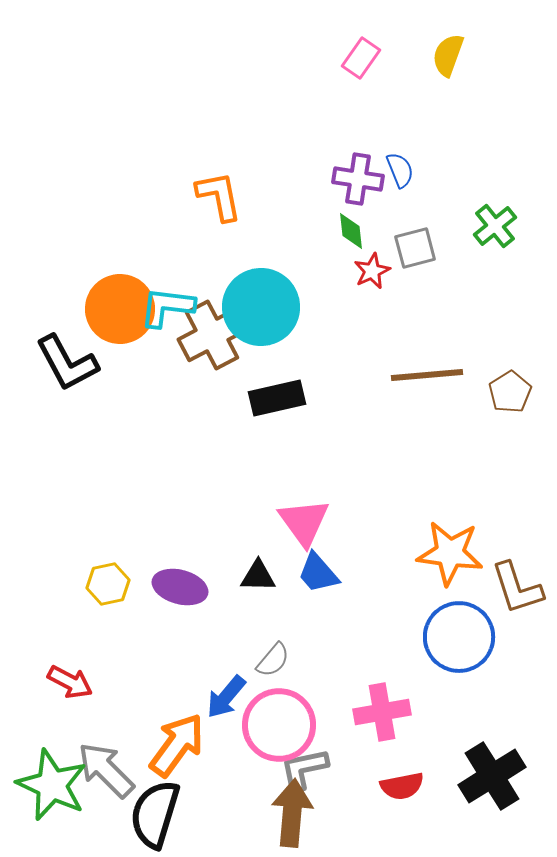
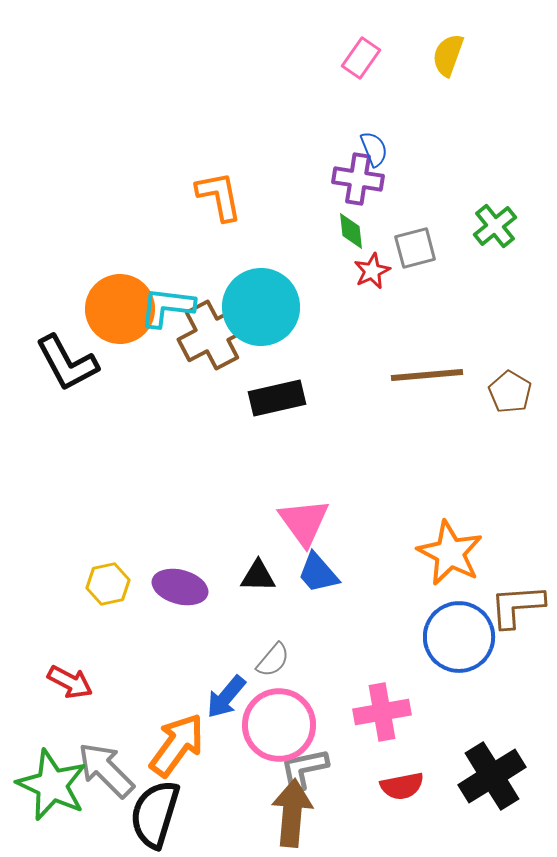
blue semicircle: moved 26 px left, 21 px up
brown pentagon: rotated 9 degrees counterclockwise
orange star: rotated 20 degrees clockwise
brown L-shape: moved 18 px down; rotated 104 degrees clockwise
